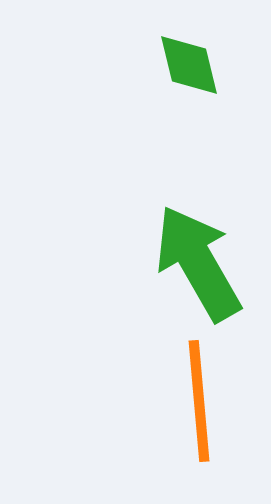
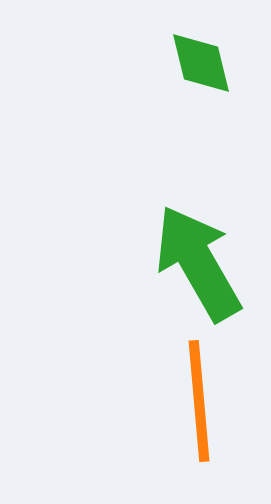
green diamond: moved 12 px right, 2 px up
